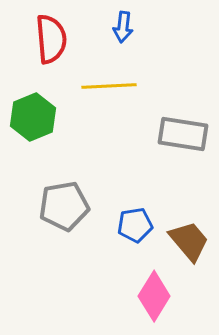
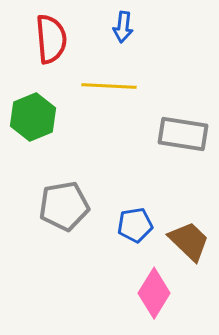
yellow line: rotated 6 degrees clockwise
brown trapezoid: rotated 6 degrees counterclockwise
pink diamond: moved 3 px up
